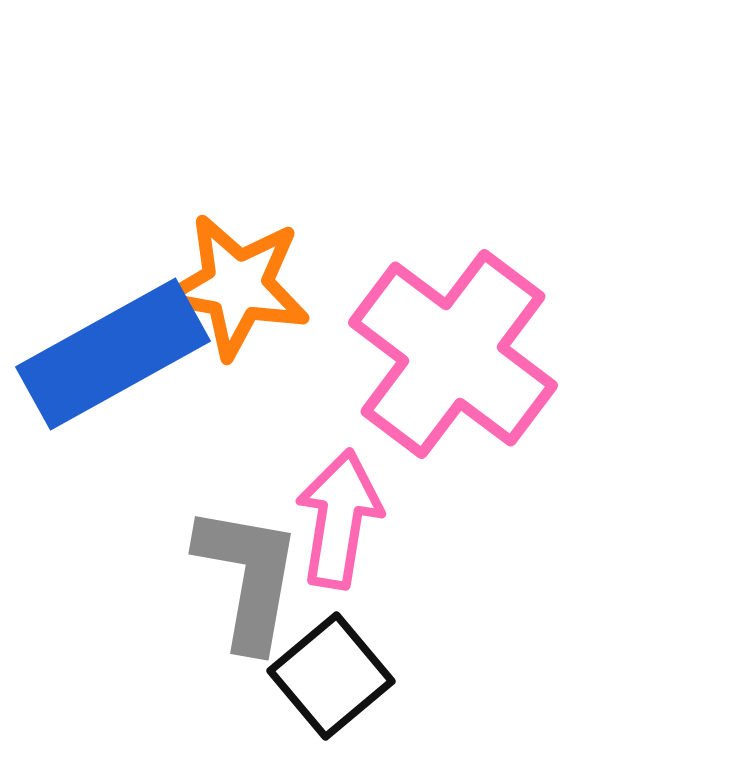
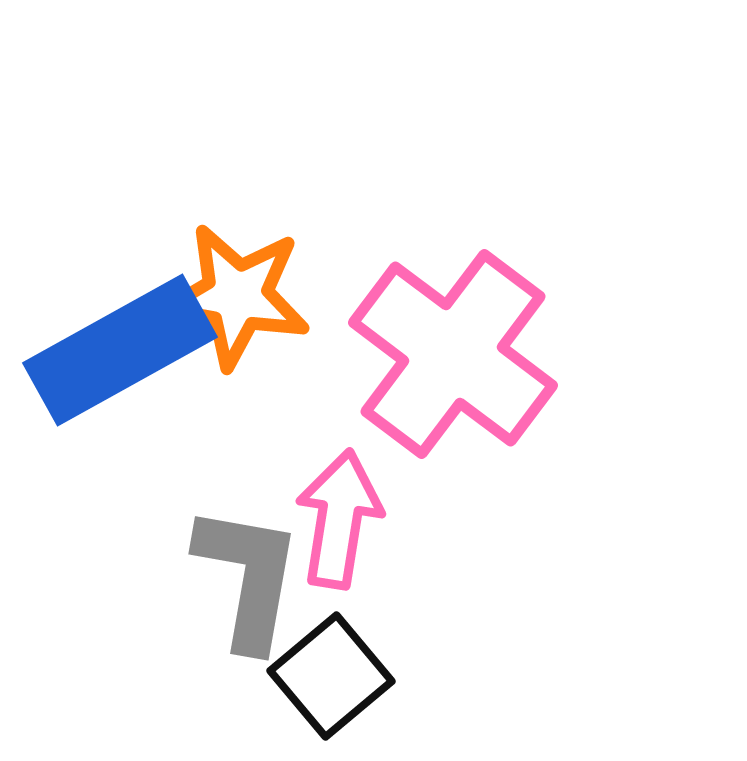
orange star: moved 10 px down
blue rectangle: moved 7 px right, 4 px up
